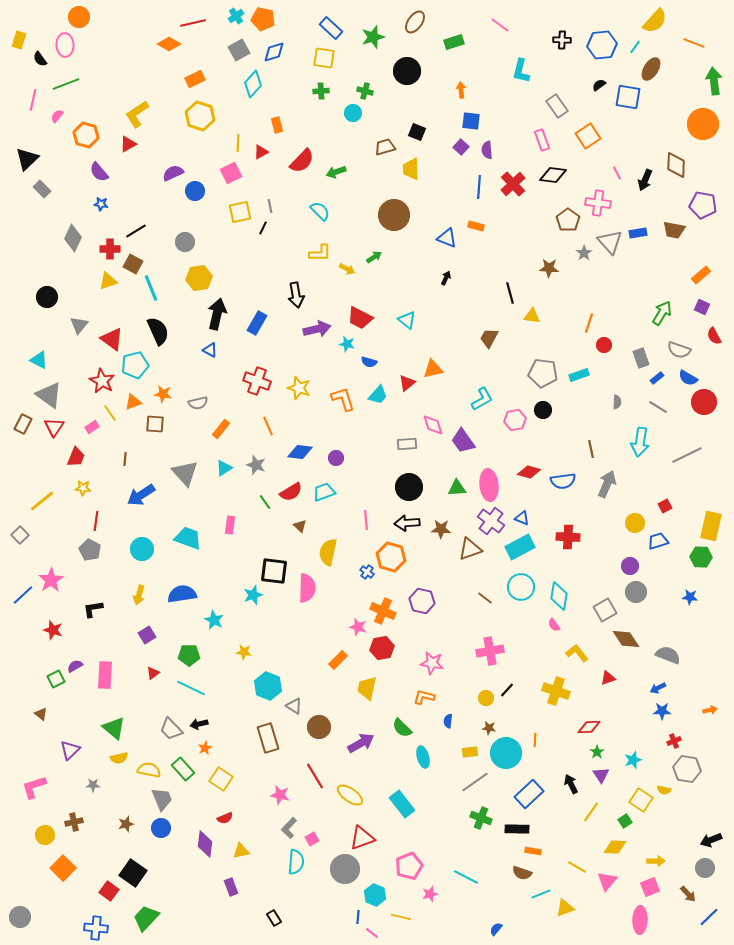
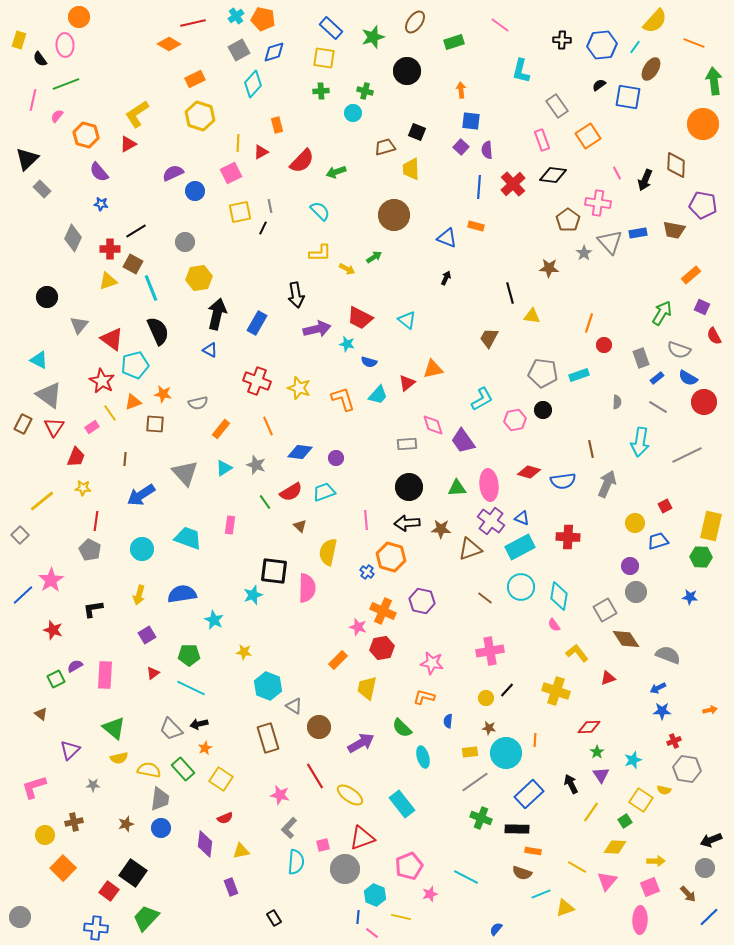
orange rectangle at (701, 275): moved 10 px left
gray trapezoid at (162, 799): moved 2 px left; rotated 30 degrees clockwise
pink square at (312, 839): moved 11 px right, 6 px down; rotated 16 degrees clockwise
